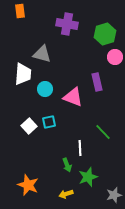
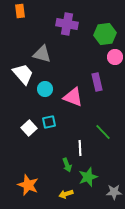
green hexagon: rotated 10 degrees clockwise
white trapezoid: rotated 45 degrees counterclockwise
white square: moved 2 px down
gray star: moved 3 px up; rotated 14 degrees clockwise
